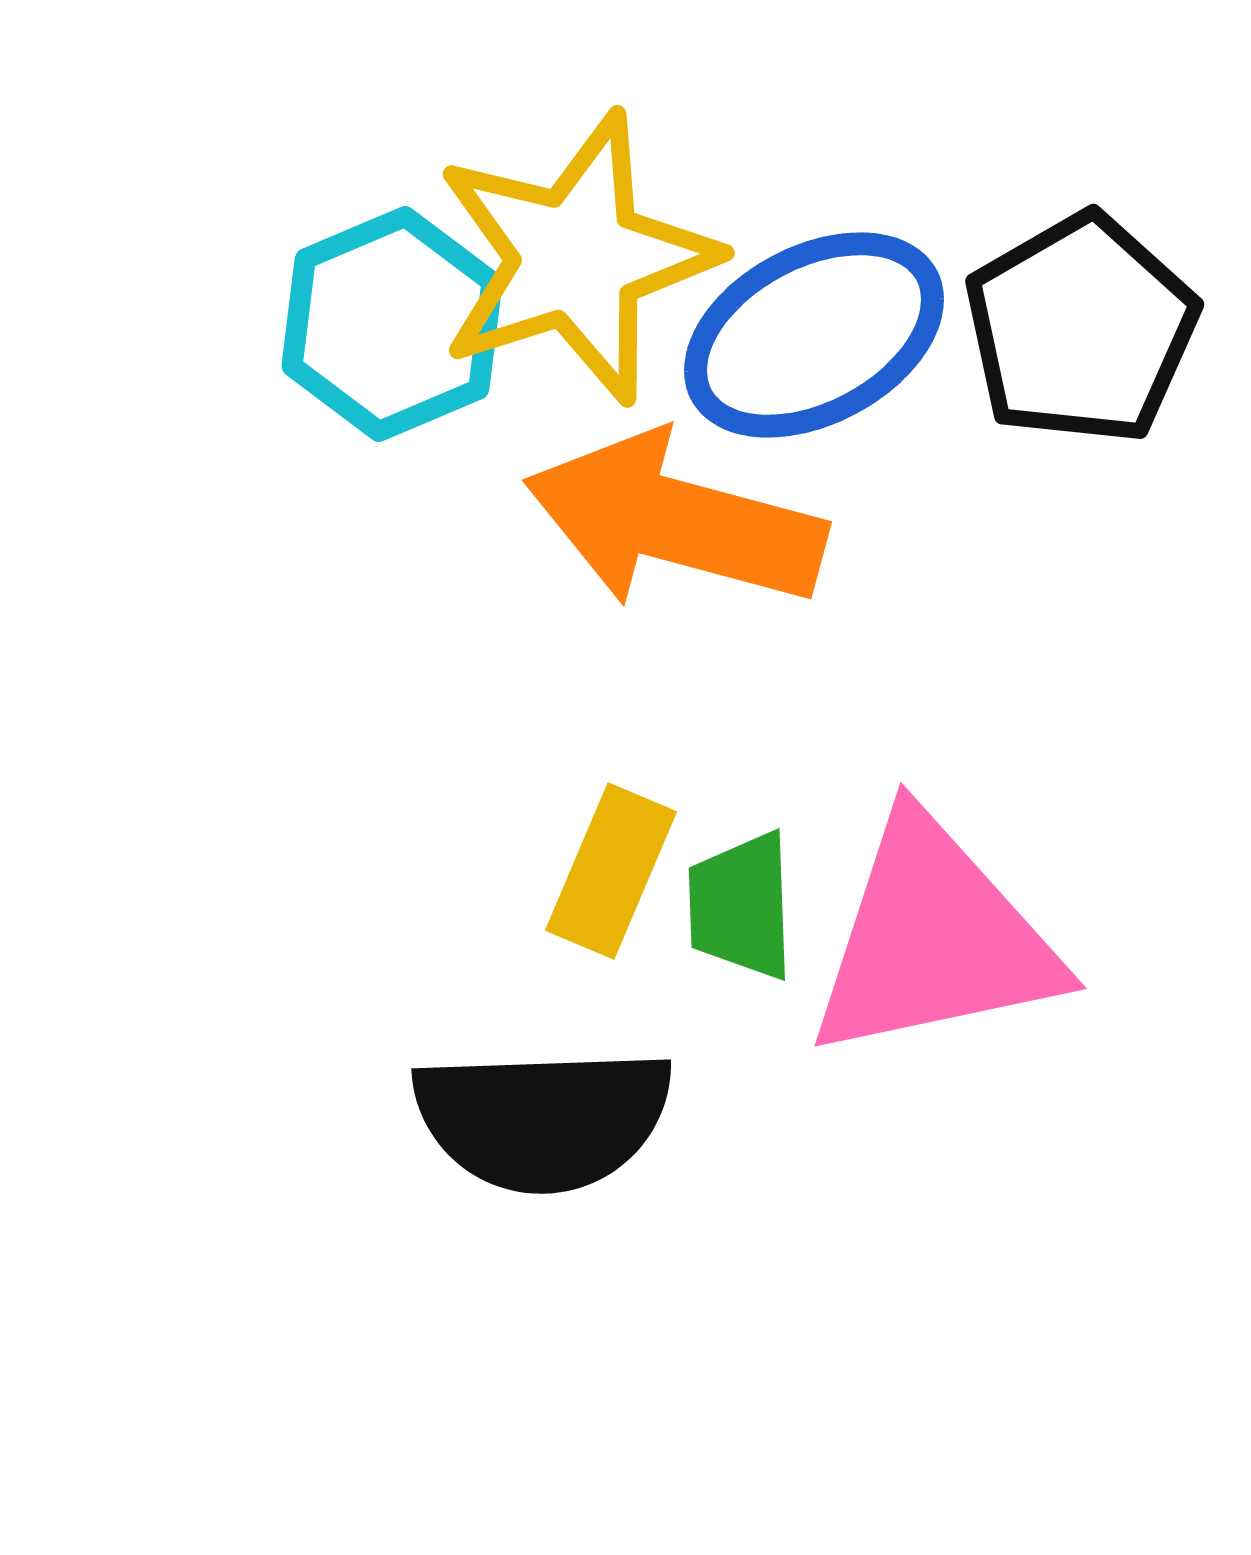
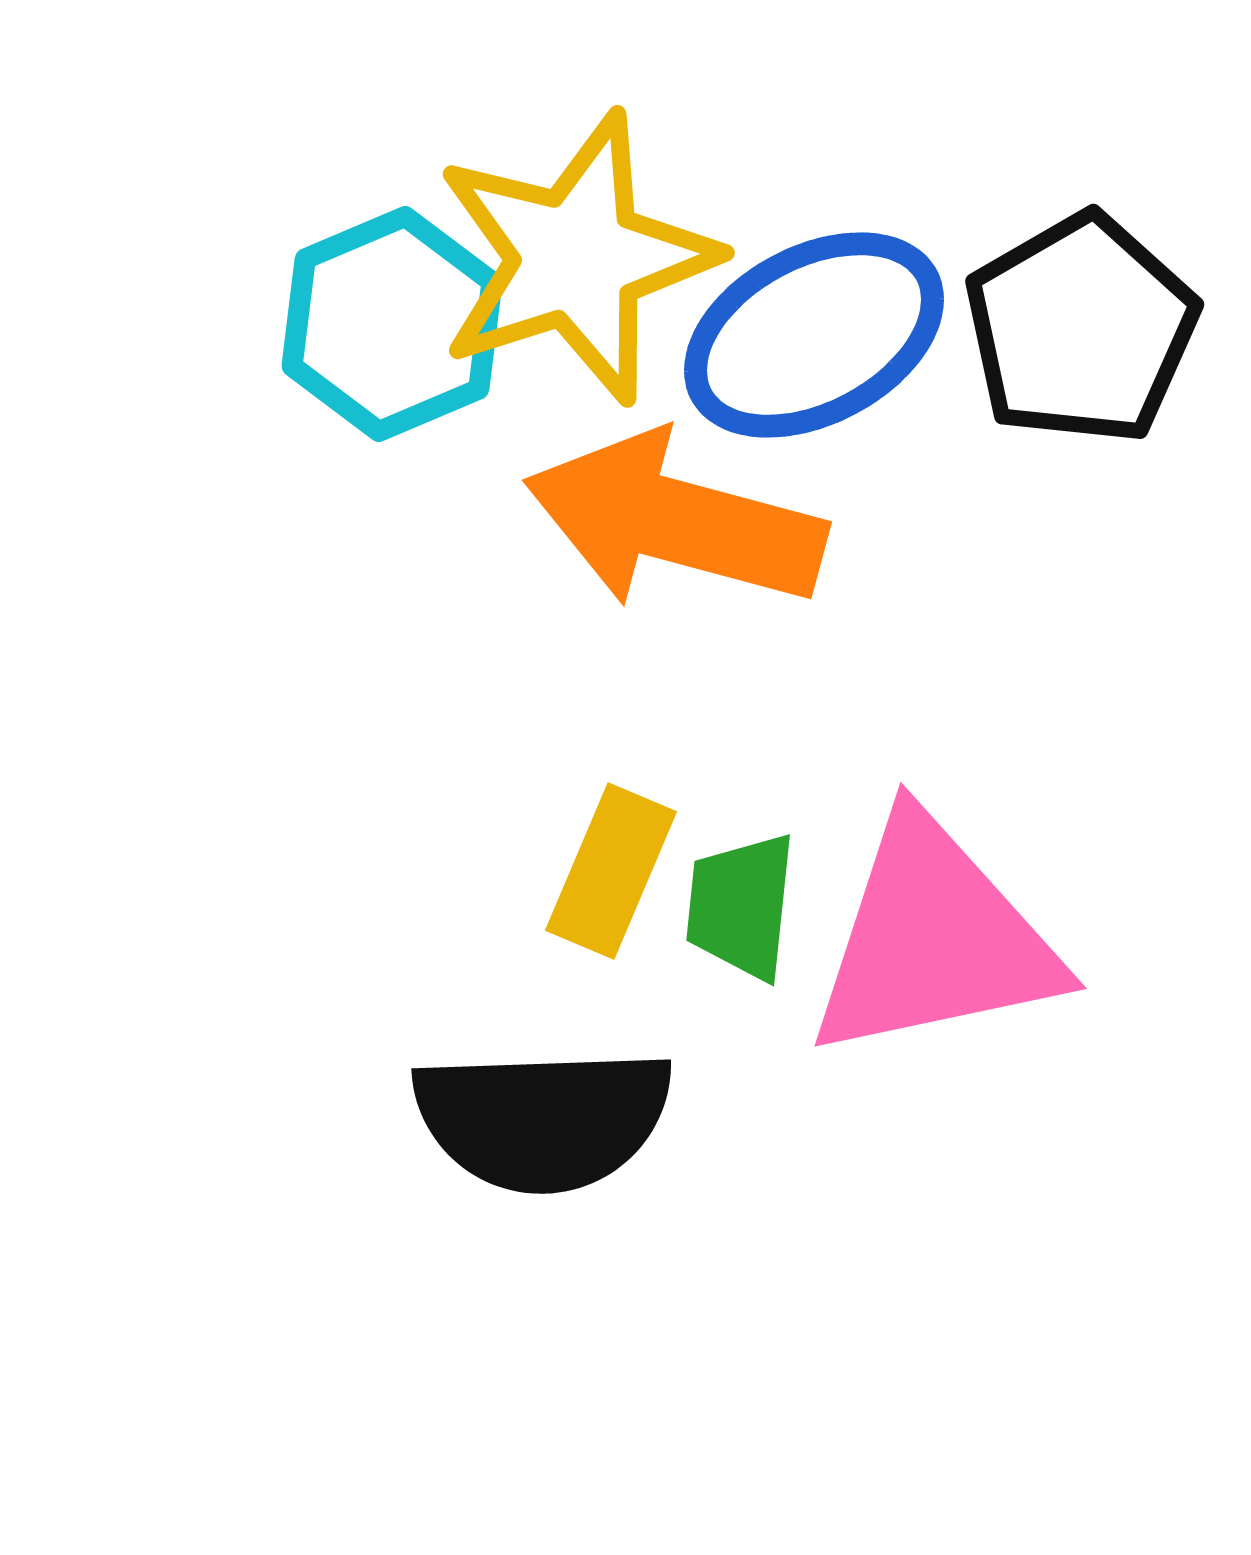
green trapezoid: rotated 8 degrees clockwise
